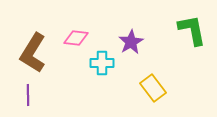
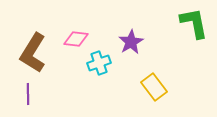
green L-shape: moved 2 px right, 7 px up
pink diamond: moved 1 px down
cyan cross: moved 3 px left; rotated 20 degrees counterclockwise
yellow rectangle: moved 1 px right, 1 px up
purple line: moved 1 px up
